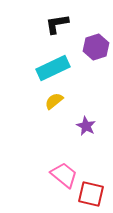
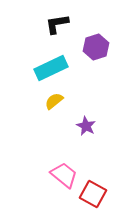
cyan rectangle: moved 2 px left
red square: moved 2 px right; rotated 16 degrees clockwise
